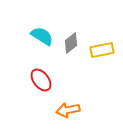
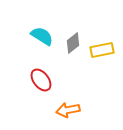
gray diamond: moved 2 px right
